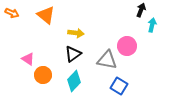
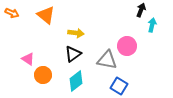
cyan diamond: moved 2 px right; rotated 10 degrees clockwise
